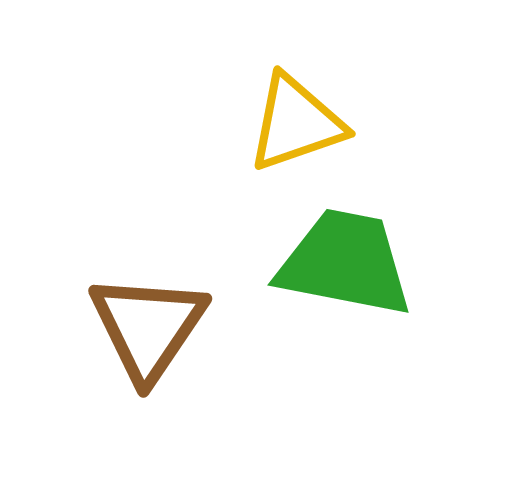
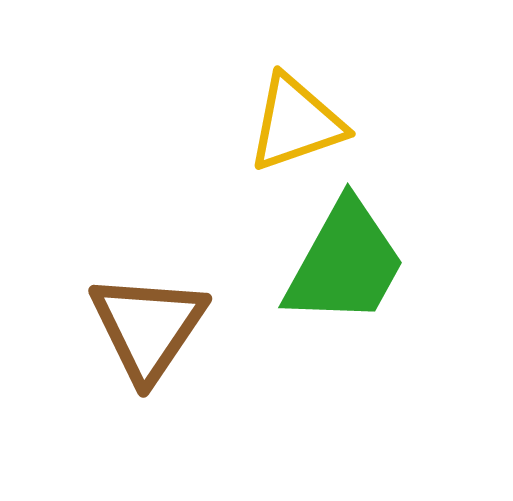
green trapezoid: rotated 108 degrees clockwise
